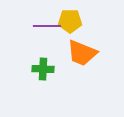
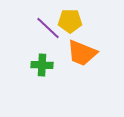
purple line: moved 1 px right, 2 px down; rotated 44 degrees clockwise
green cross: moved 1 px left, 4 px up
